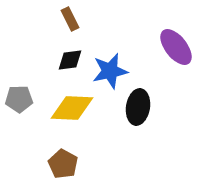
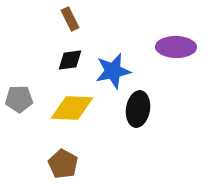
purple ellipse: rotated 51 degrees counterclockwise
blue star: moved 3 px right
black ellipse: moved 2 px down
